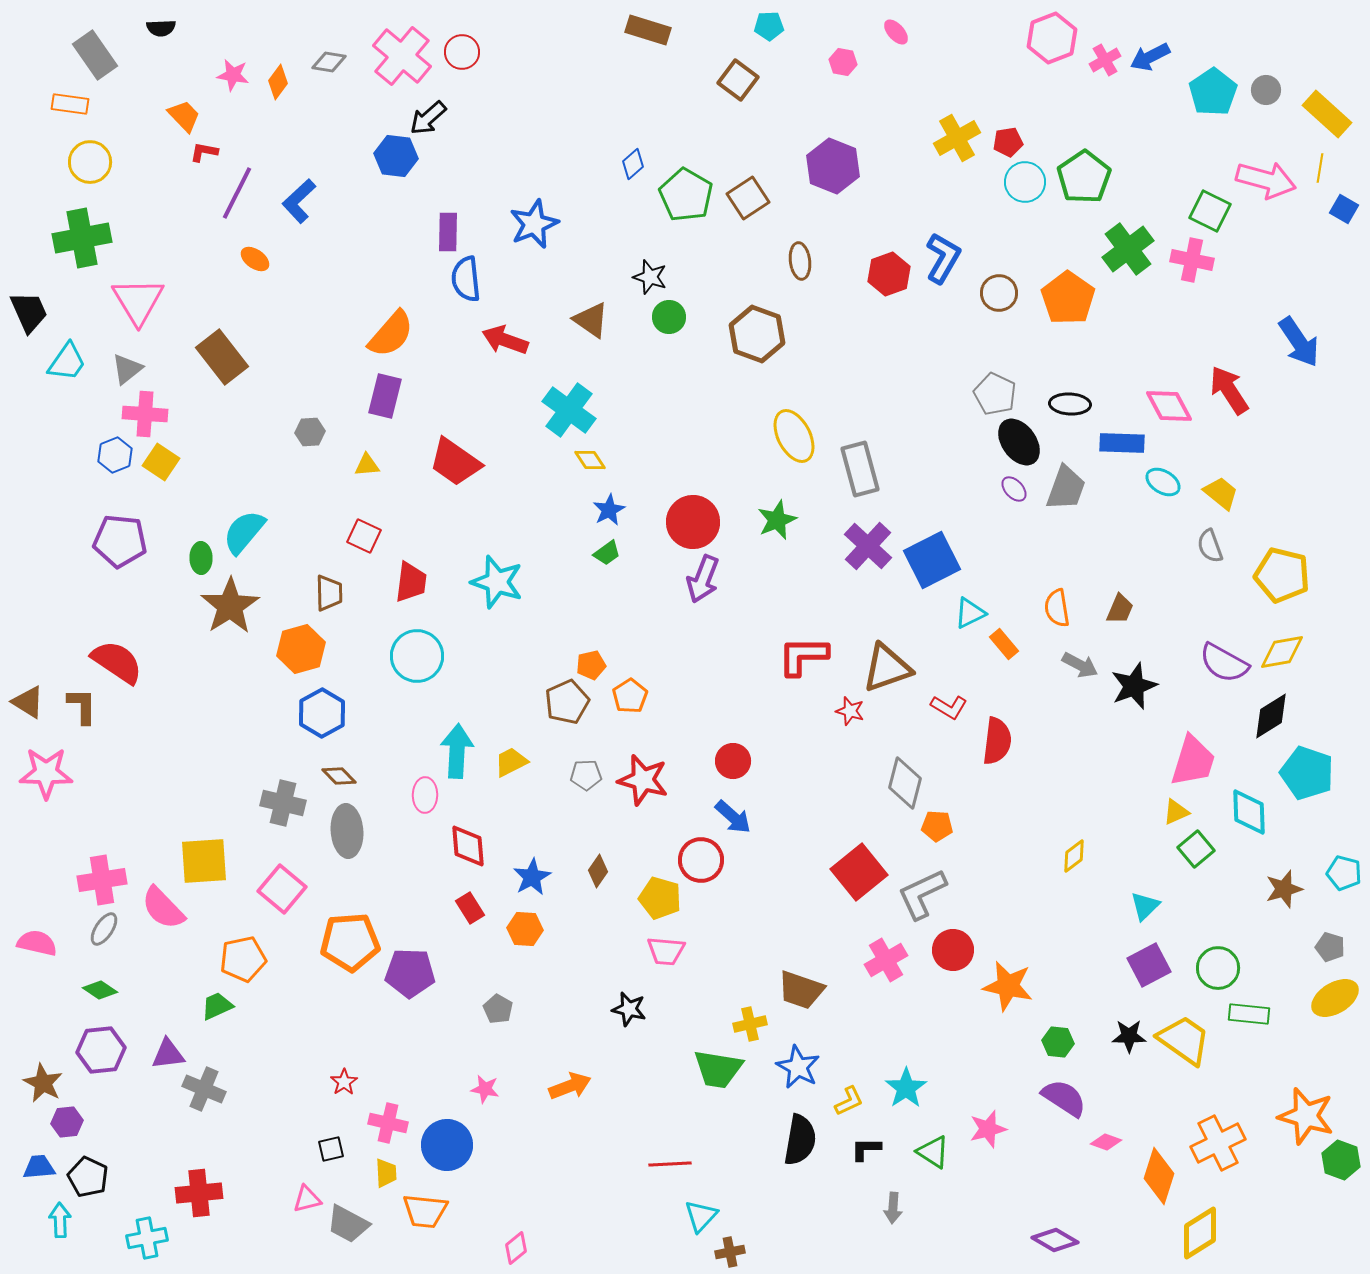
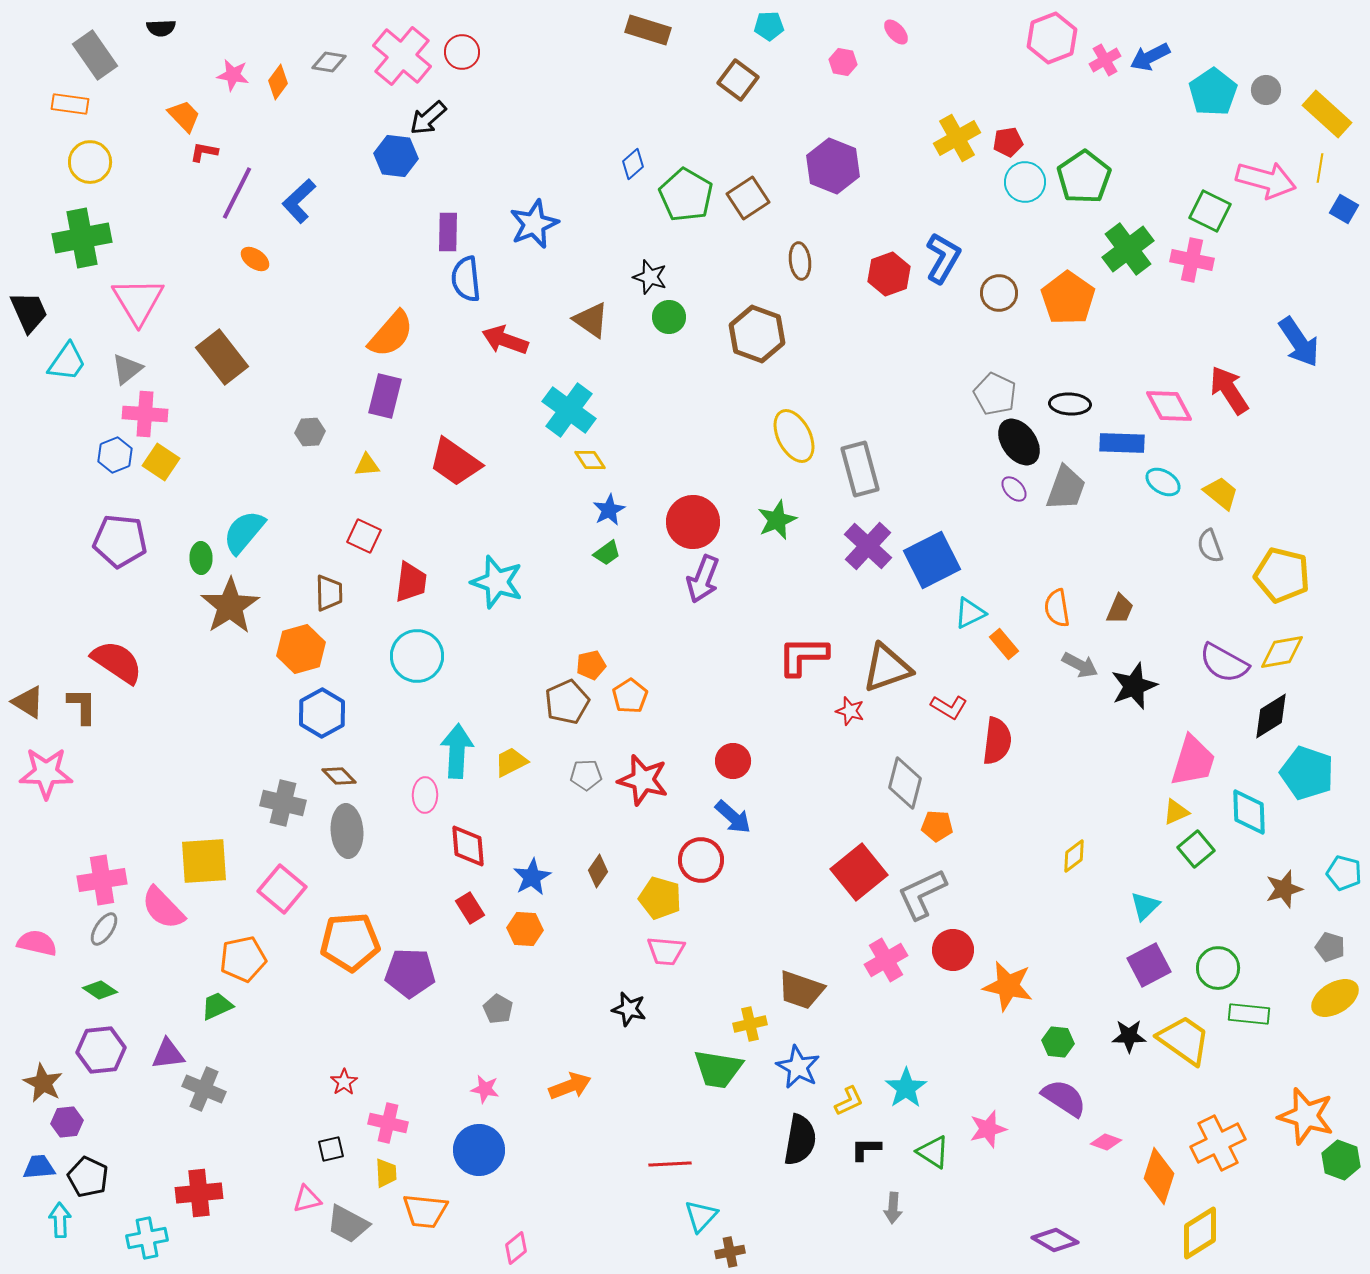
blue circle at (447, 1145): moved 32 px right, 5 px down
